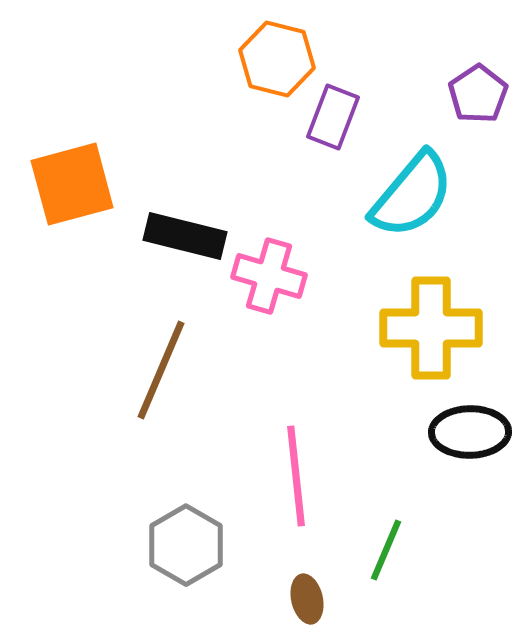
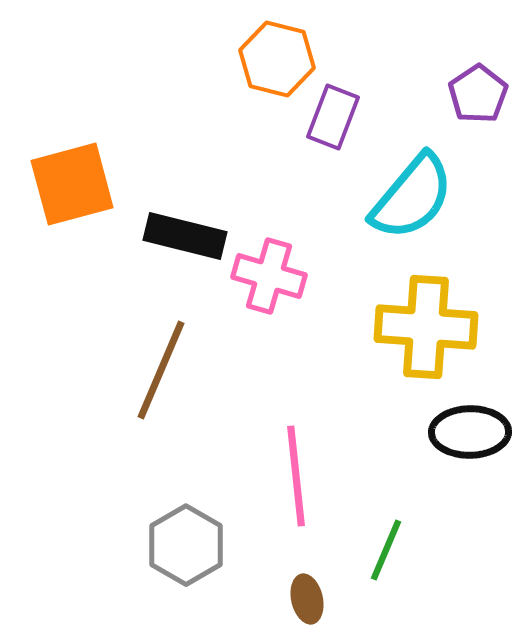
cyan semicircle: moved 2 px down
yellow cross: moved 5 px left, 1 px up; rotated 4 degrees clockwise
